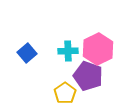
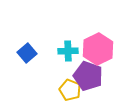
yellow pentagon: moved 5 px right, 3 px up; rotated 15 degrees counterclockwise
